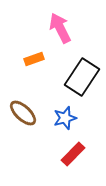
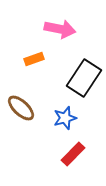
pink arrow: moved 1 px down; rotated 128 degrees clockwise
black rectangle: moved 2 px right, 1 px down
brown ellipse: moved 2 px left, 5 px up
